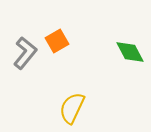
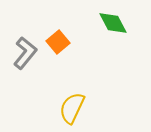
orange square: moved 1 px right, 1 px down; rotated 10 degrees counterclockwise
green diamond: moved 17 px left, 29 px up
